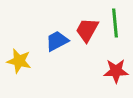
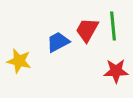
green line: moved 2 px left, 3 px down
blue trapezoid: moved 1 px right, 1 px down
